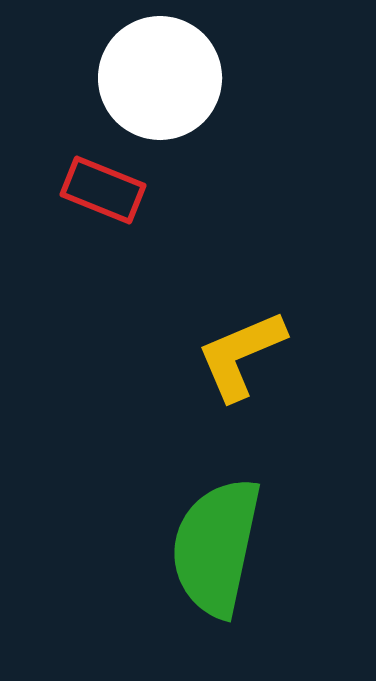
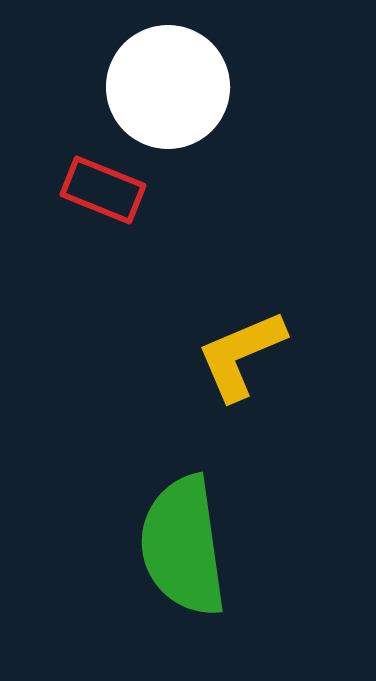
white circle: moved 8 px right, 9 px down
green semicircle: moved 33 px left, 1 px up; rotated 20 degrees counterclockwise
